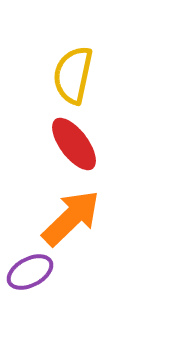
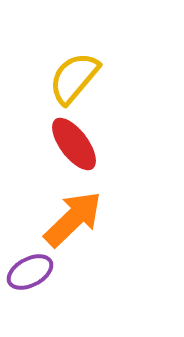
yellow semicircle: moved 1 px right, 3 px down; rotated 28 degrees clockwise
orange arrow: moved 2 px right, 1 px down
